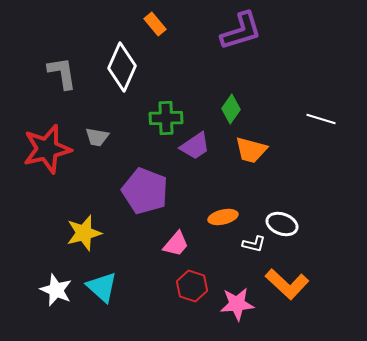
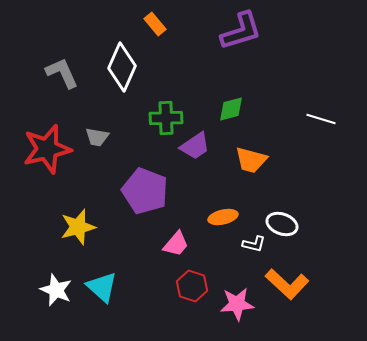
gray L-shape: rotated 15 degrees counterclockwise
green diamond: rotated 40 degrees clockwise
orange trapezoid: moved 10 px down
yellow star: moved 6 px left, 6 px up
